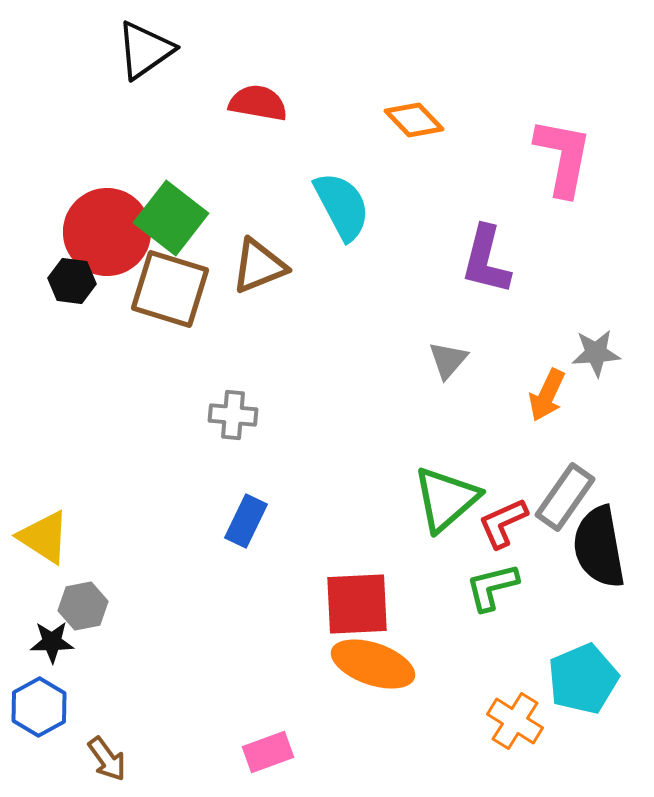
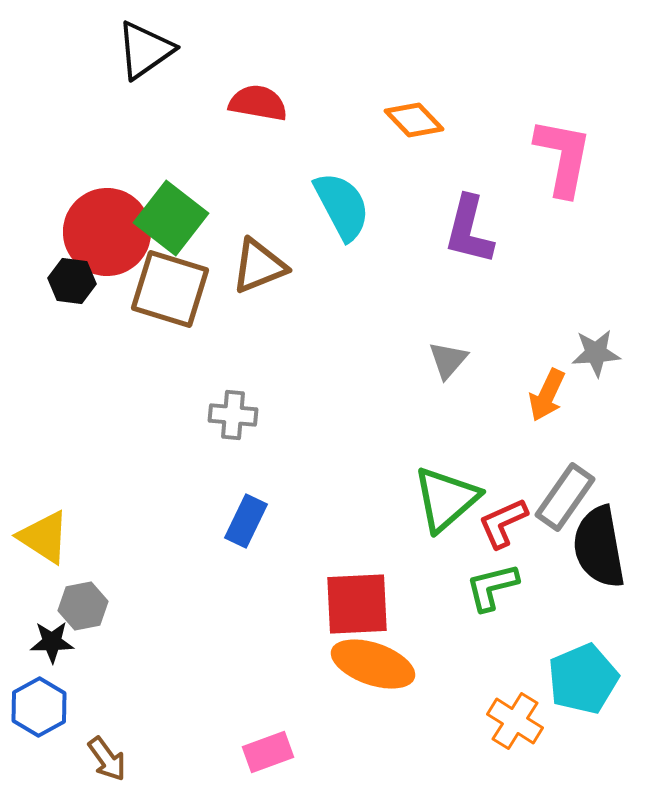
purple L-shape: moved 17 px left, 30 px up
